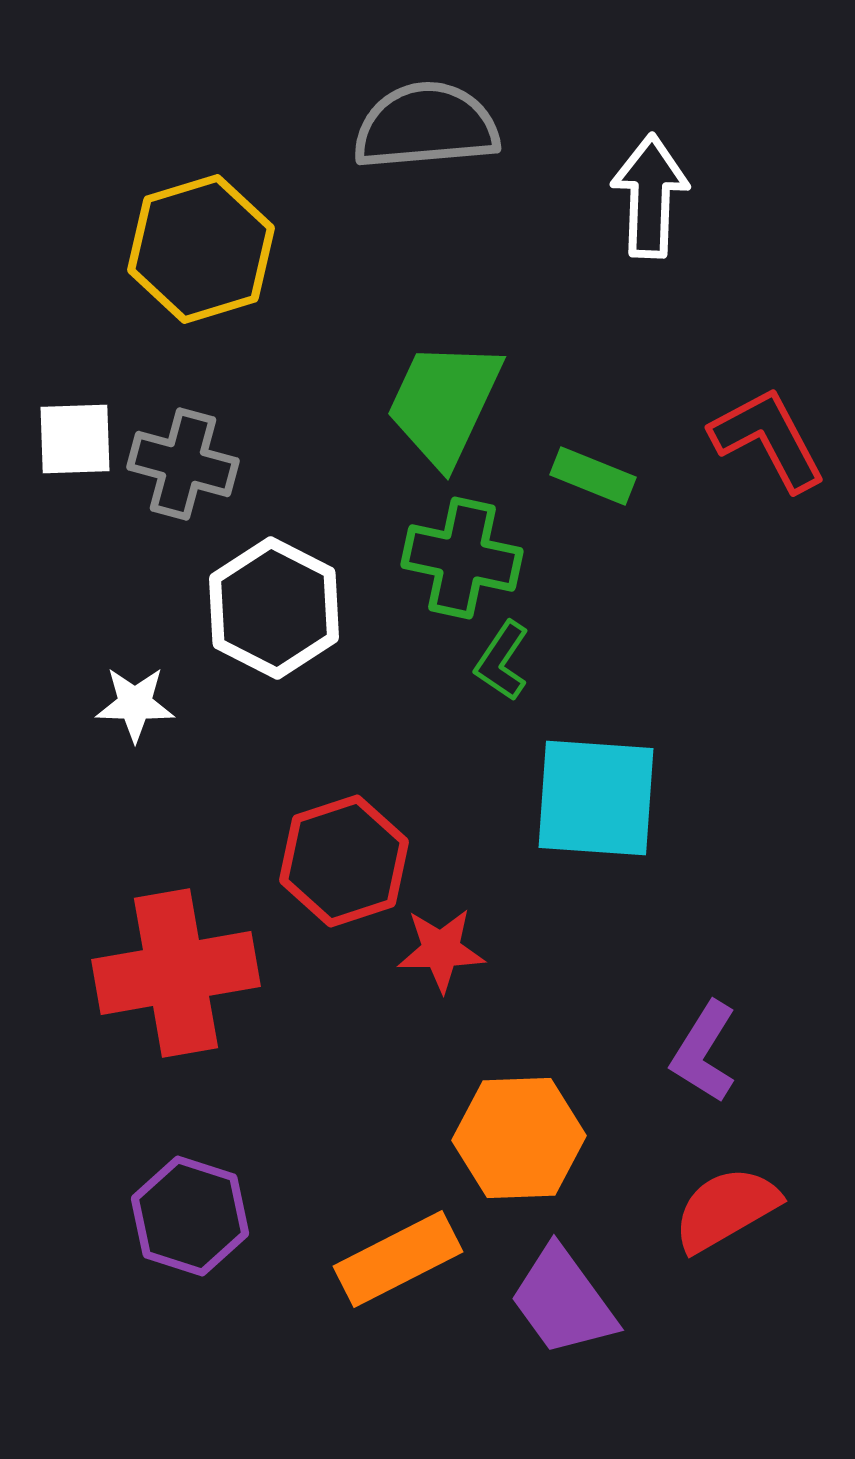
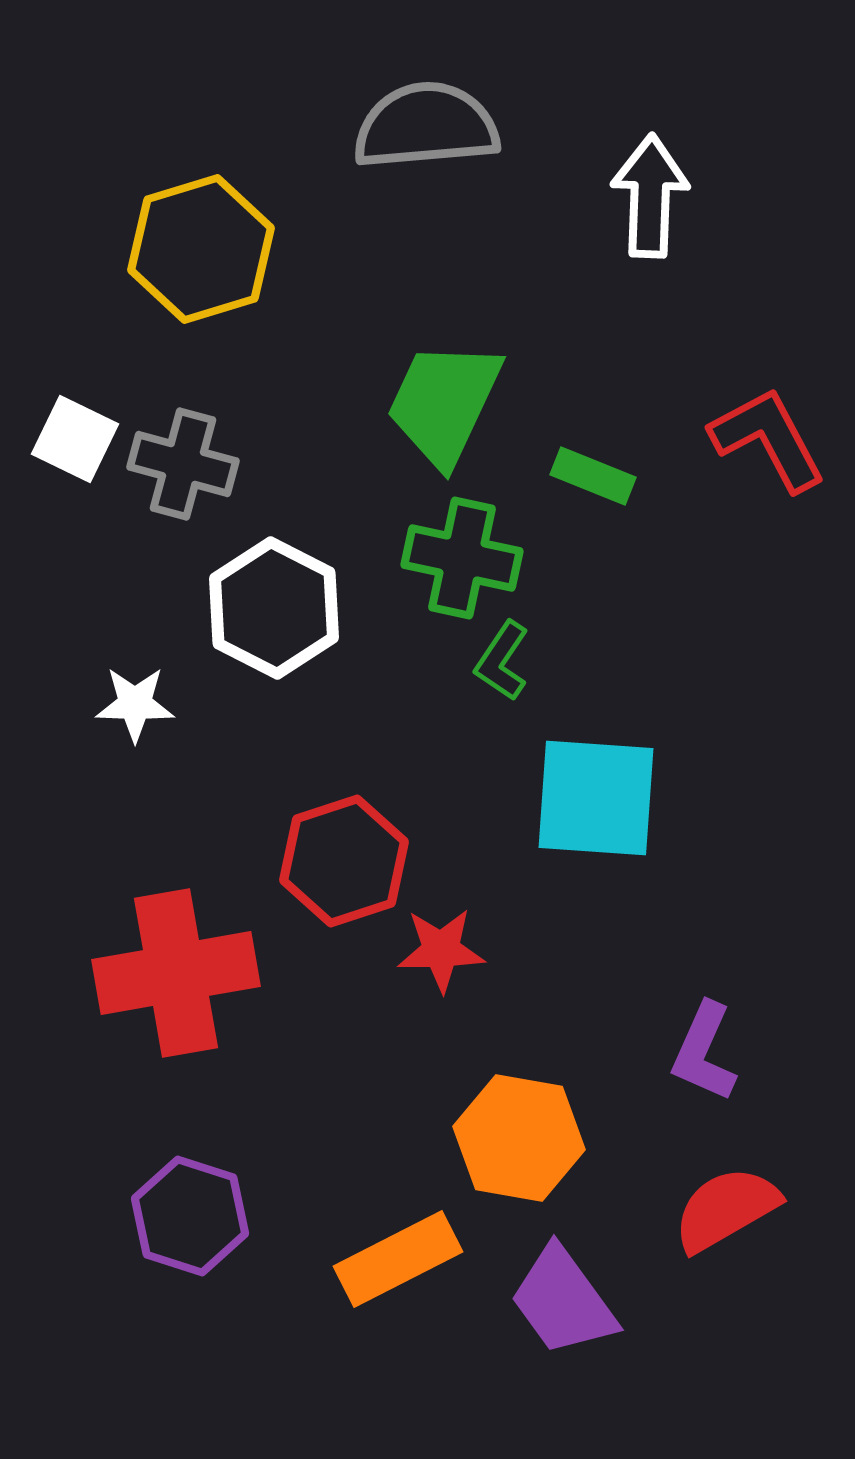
white square: rotated 28 degrees clockwise
purple L-shape: rotated 8 degrees counterclockwise
orange hexagon: rotated 12 degrees clockwise
